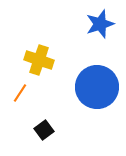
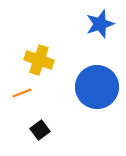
orange line: moved 2 px right; rotated 36 degrees clockwise
black square: moved 4 px left
